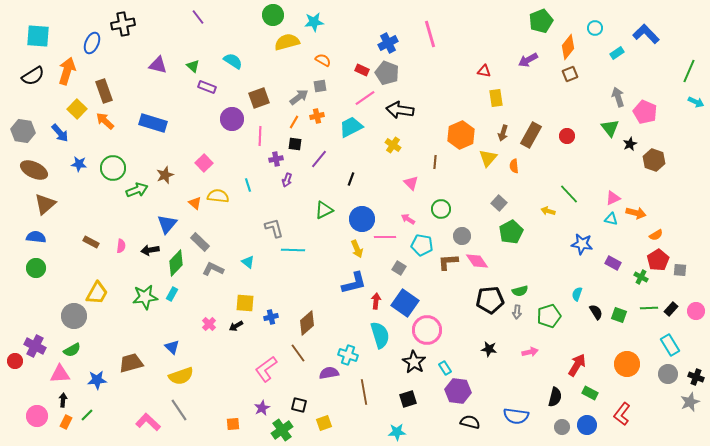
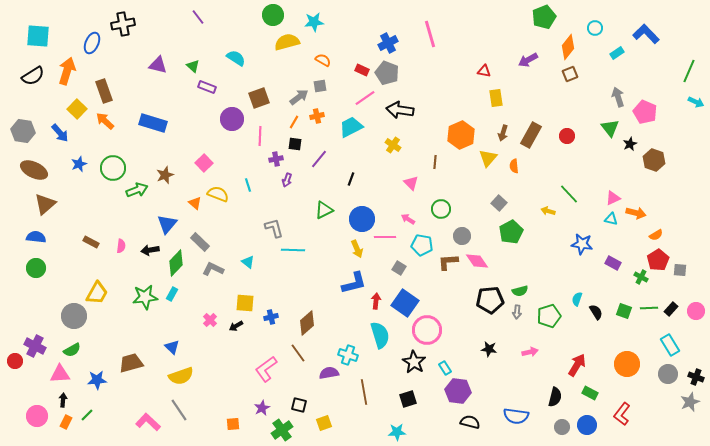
green pentagon at (541, 21): moved 3 px right, 4 px up
cyan semicircle at (233, 61): moved 3 px right, 3 px up
blue star at (79, 164): rotated 28 degrees counterclockwise
yellow semicircle at (218, 196): moved 2 px up; rotated 15 degrees clockwise
cyan semicircle at (577, 294): moved 5 px down
green square at (619, 315): moved 5 px right, 4 px up
pink cross at (209, 324): moved 1 px right, 4 px up
